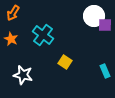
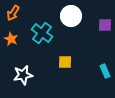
white circle: moved 23 px left
cyan cross: moved 1 px left, 2 px up
yellow square: rotated 32 degrees counterclockwise
white star: rotated 24 degrees counterclockwise
